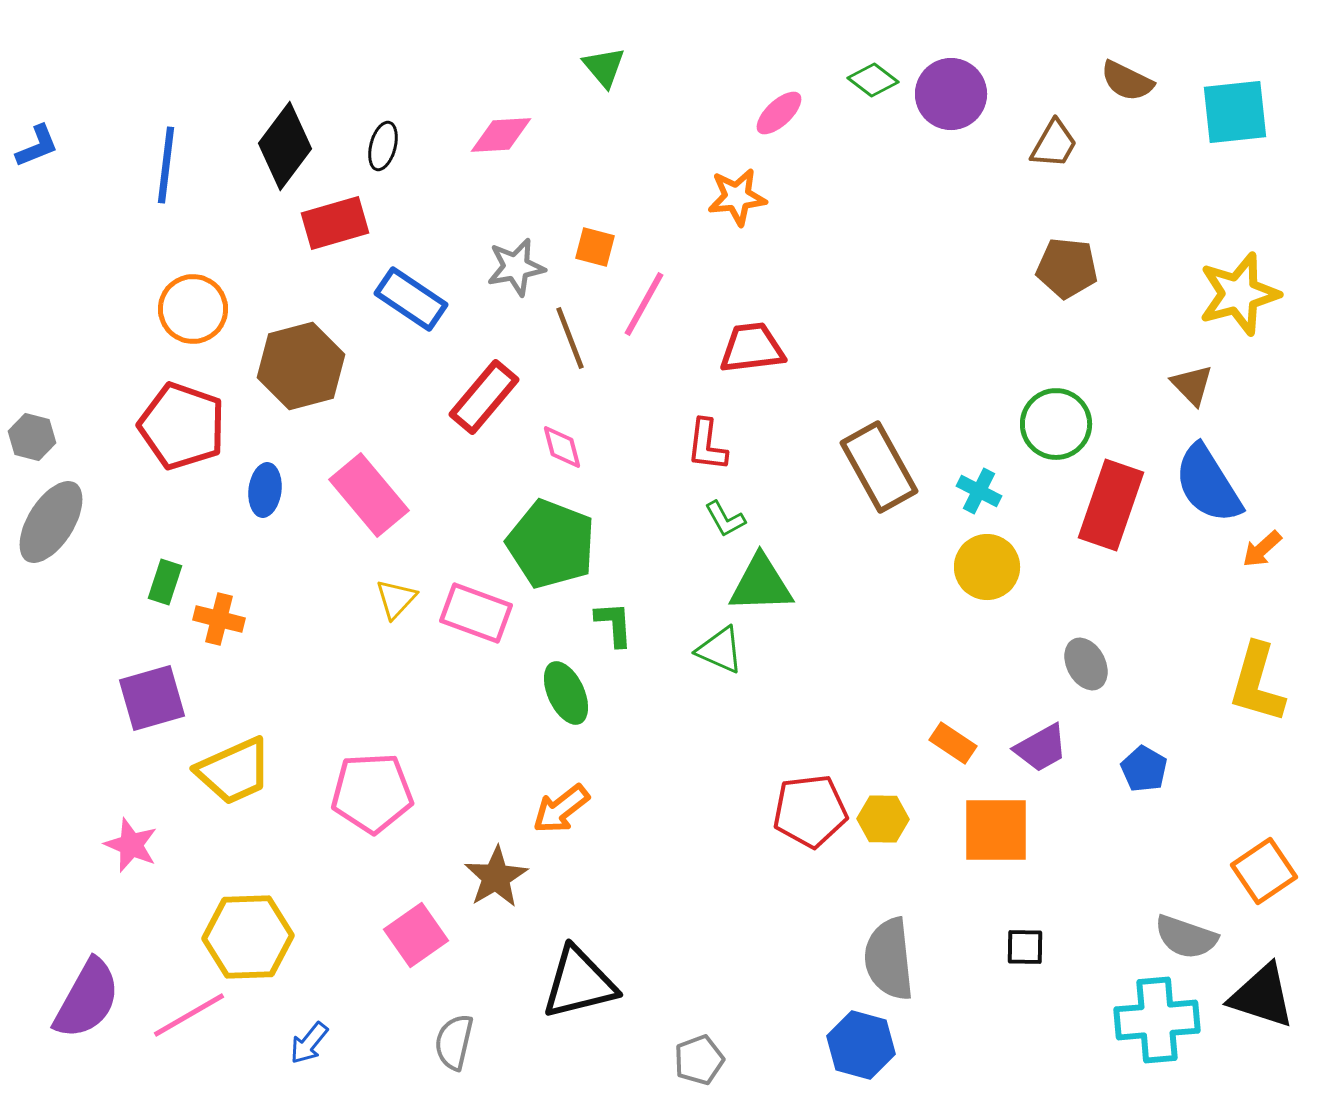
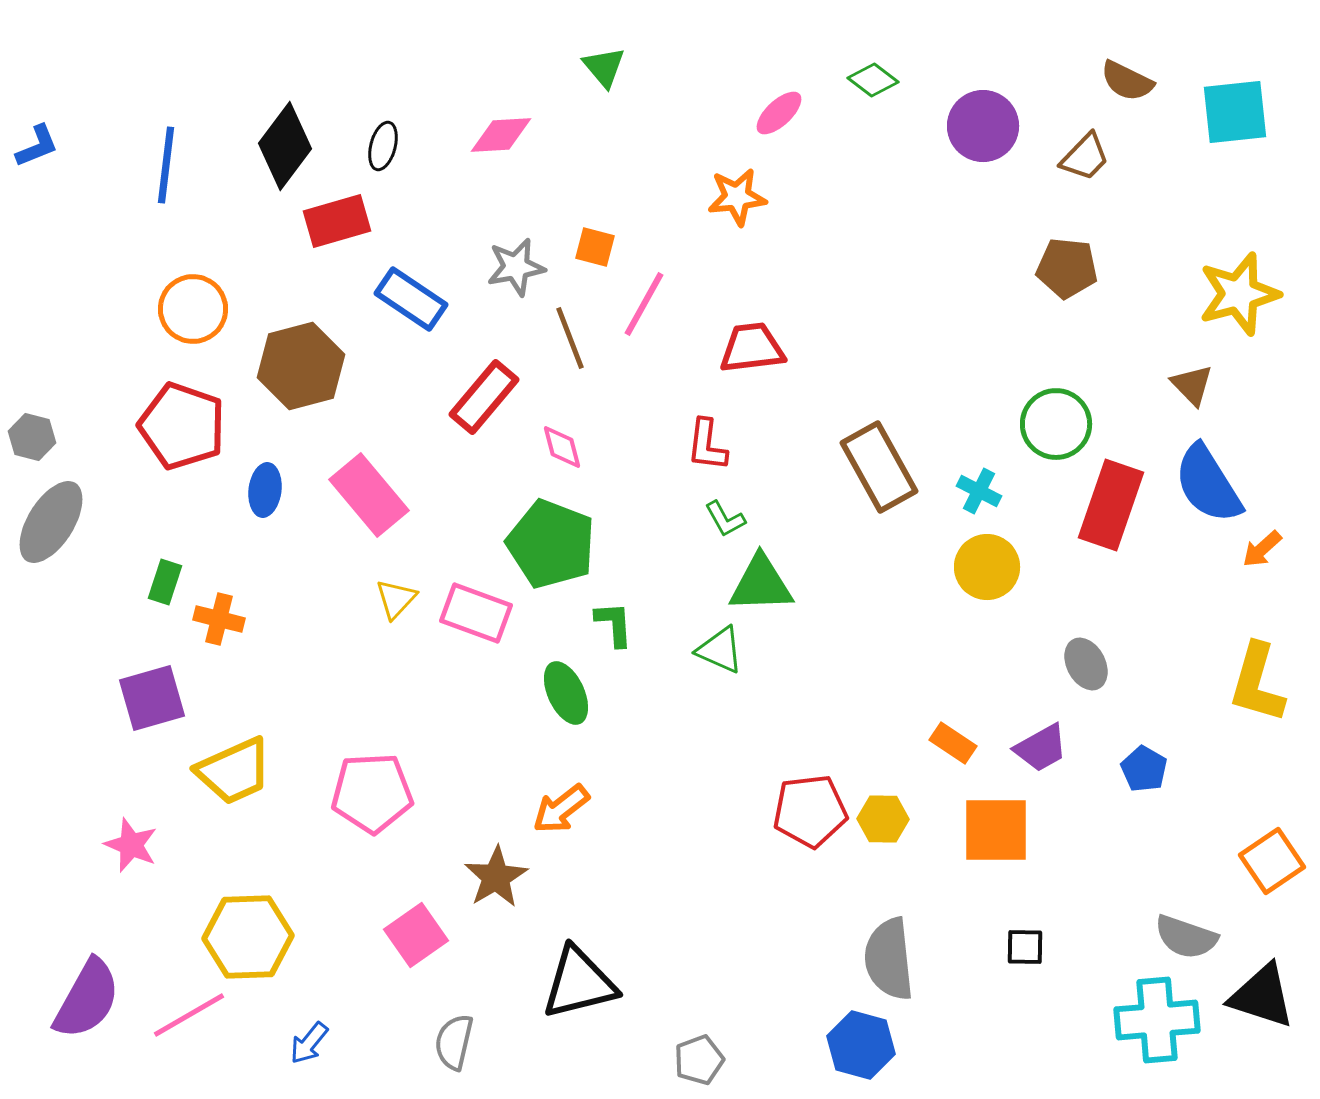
purple circle at (951, 94): moved 32 px right, 32 px down
brown trapezoid at (1054, 144): moved 31 px right, 13 px down; rotated 14 degrees clockwise
red rectangle at (335, 223): moved 2 px right, 2 px up
orange square at (1264, 871): moved 8 px right, 10 px up
